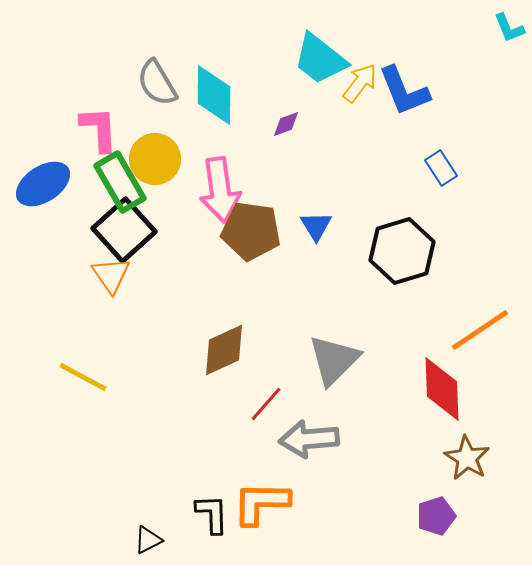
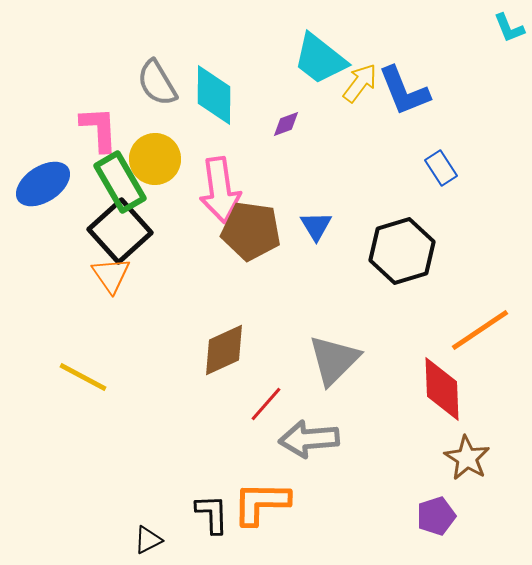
black square: moved 4 px left, 1 px down
